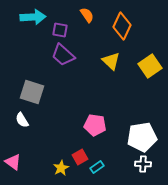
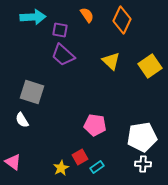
orange diamond: moved 6 px up
